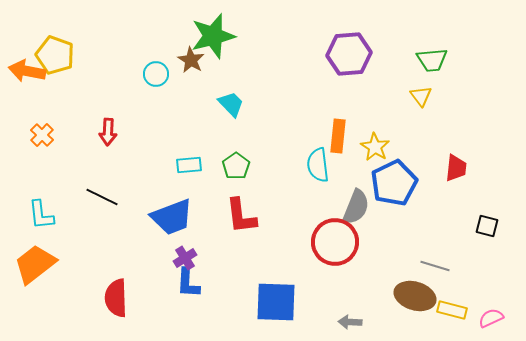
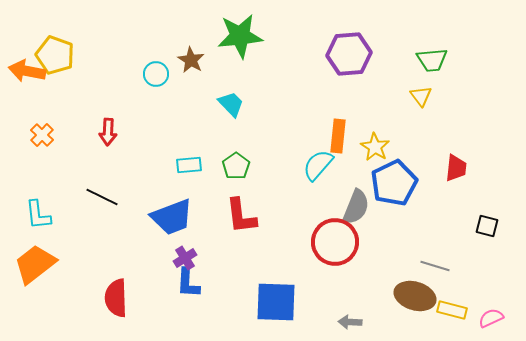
green star: moved 27 px right; rotated 9 degrees clockwise
cyan semicircle: rotated 48 degrees clockwise
cyan L-shape: moved 3 px left
